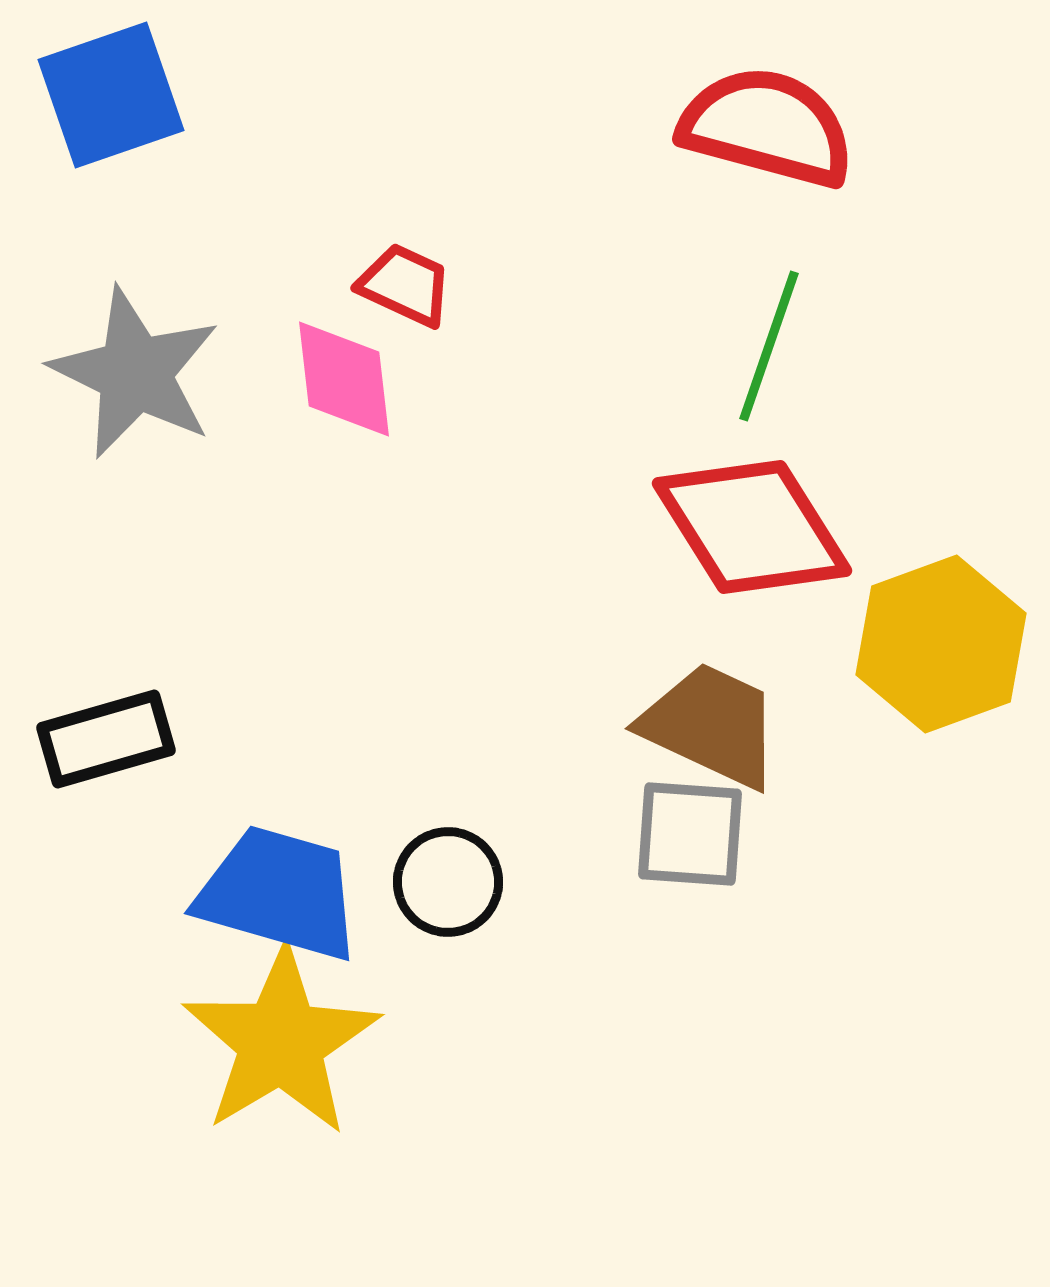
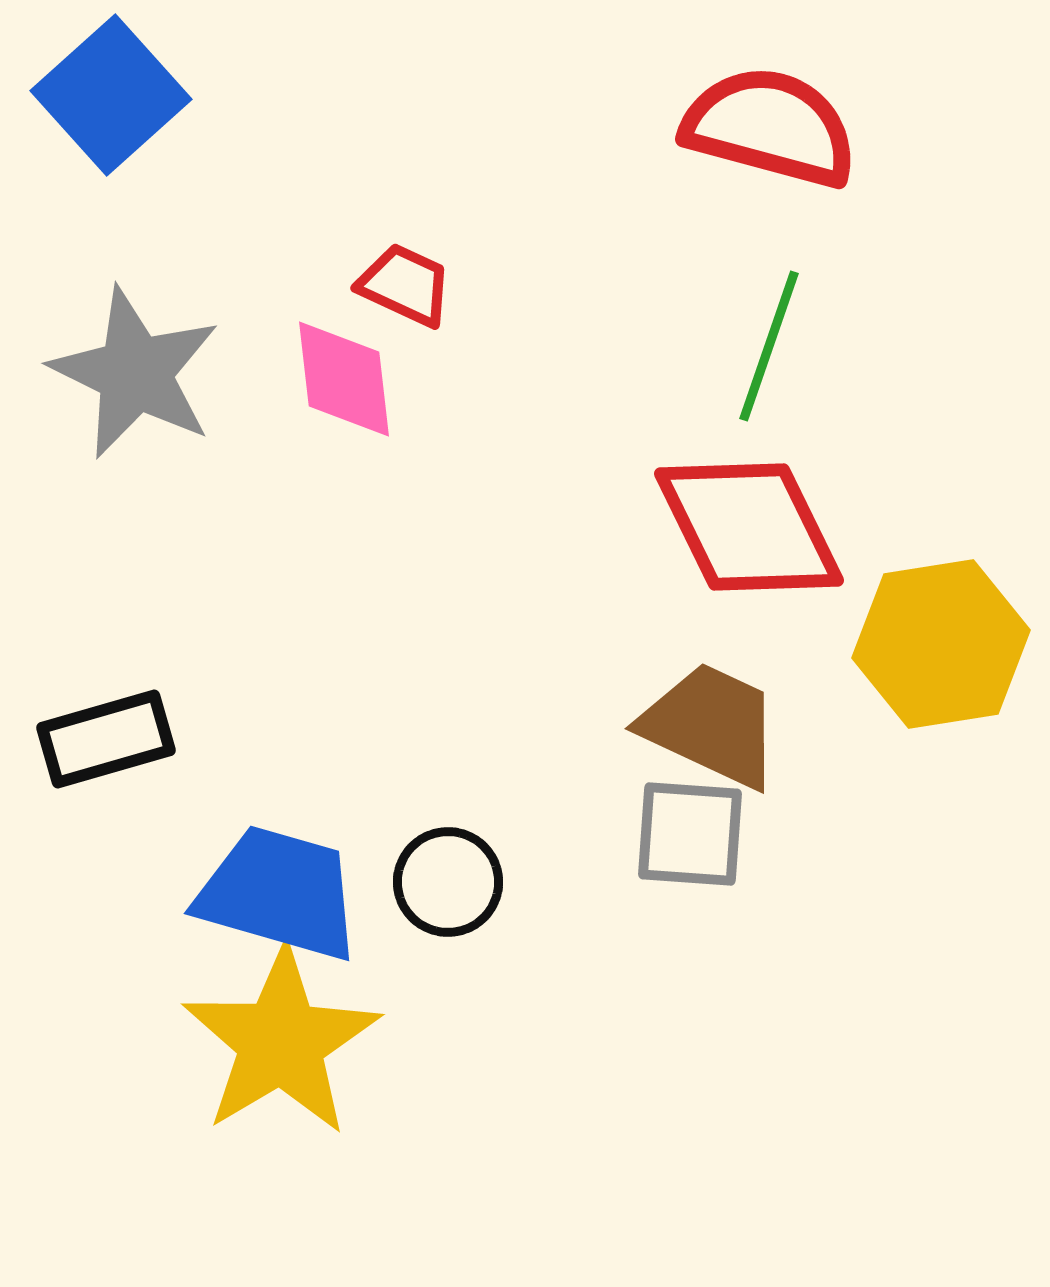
blue square: rotated 23 degrees counterclockwise
red semicircle: moved 3 px right
red diamond: moved 3 px left; rotated 6 degrees clockwise
yellow hexagon: rotated 11 degrees clockwise
